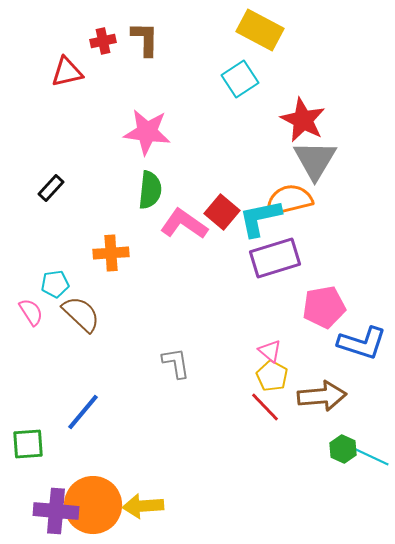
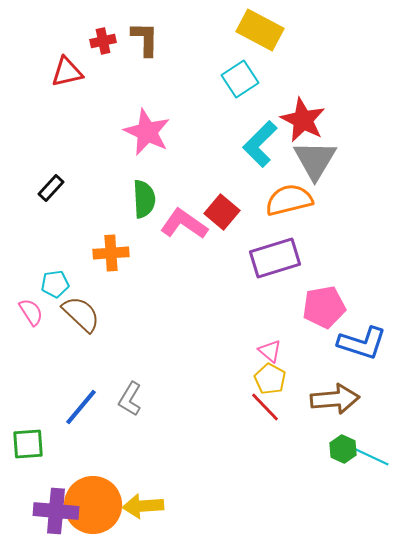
pink star: rotated 18 degrees clockwise
green semicircle: moved 6 px left, 9 px down; rotated 9 degrees counterclockwise
cyan L-shape: moved 74 px up; rotated 33 degrees counterclockwise
gray L-shape: moved 46 px left, 36 px down; rotated 140 degrees counterclockwise
yellow pentagon: moved 2 px left, 3 px down
brown arrow: moved 13 px right, 3 px down
blue line: moved 2 px left, 5 px up
